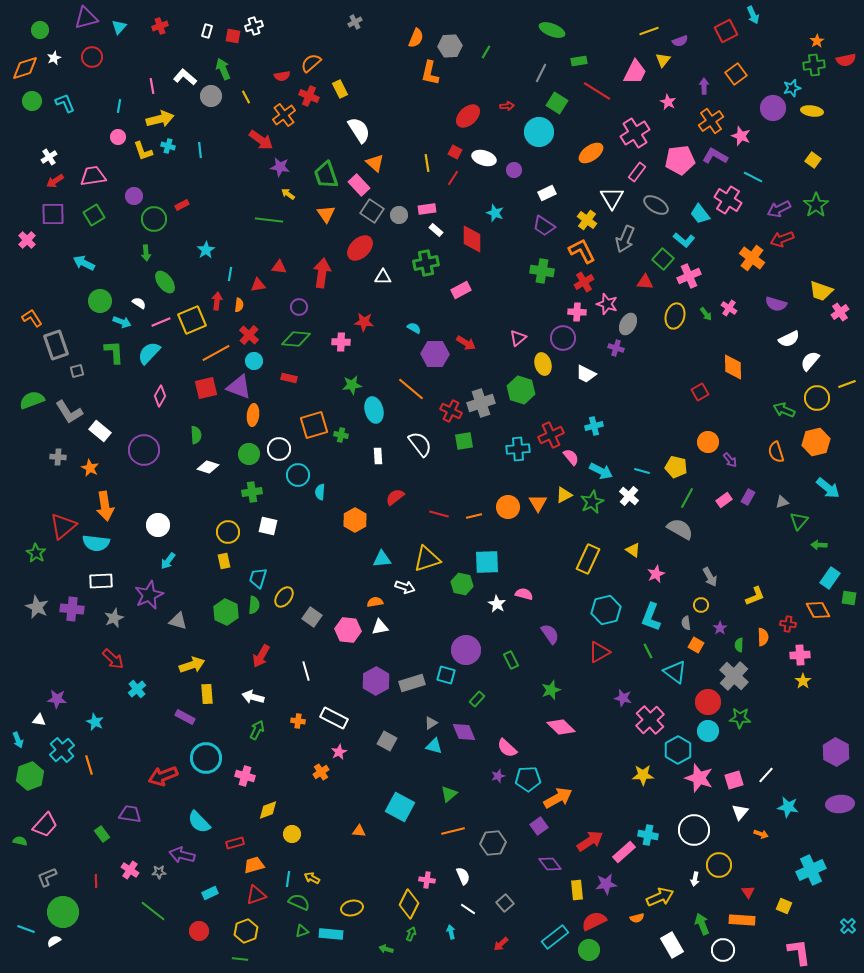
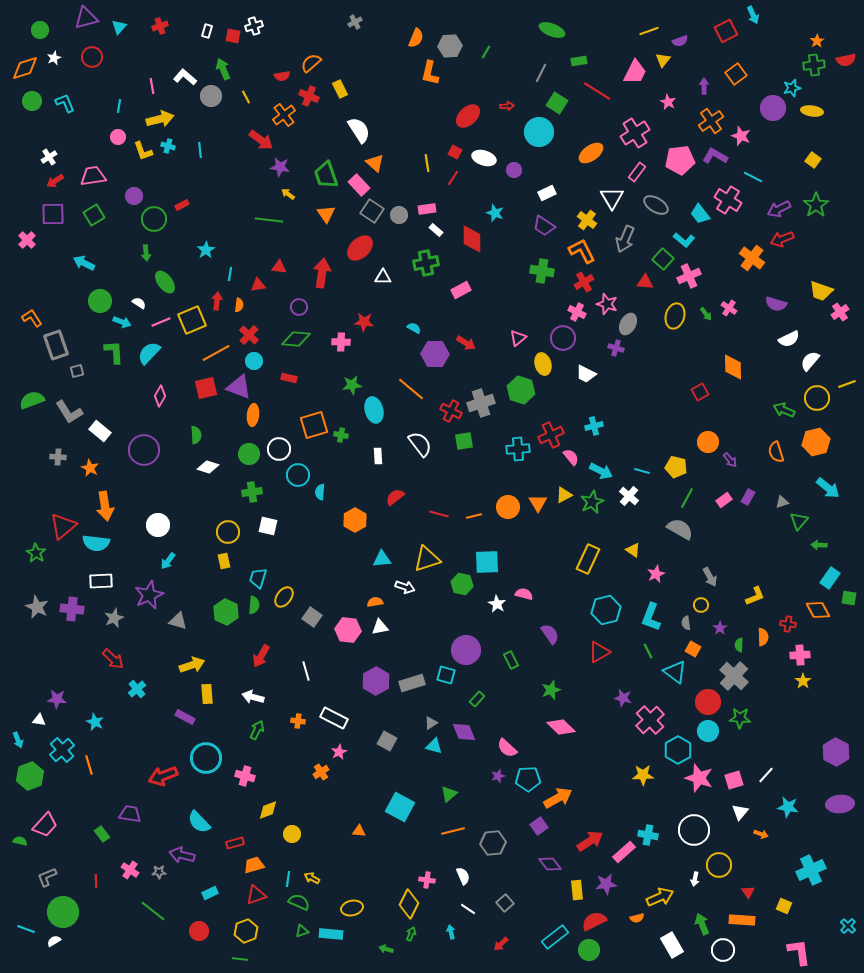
pink cross at (577, 312): rotated 24 degrees clockwise
orange square at (696, 645): moved 3 px left, 4 px down
